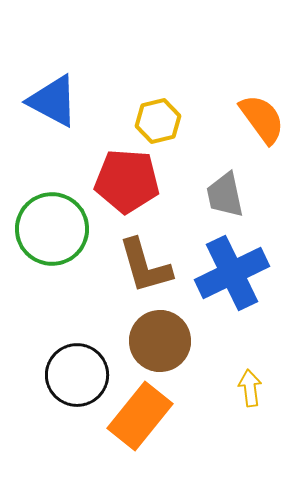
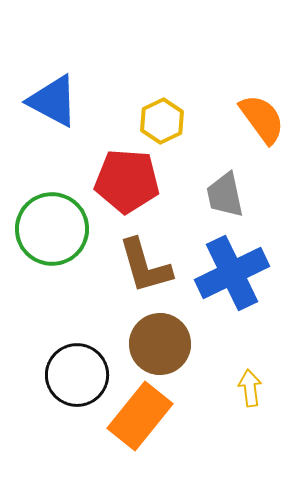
yellow hexagon: moved 4 px right; rotated 12 degrees counterclockwise
brown circle: moved 3 px down
